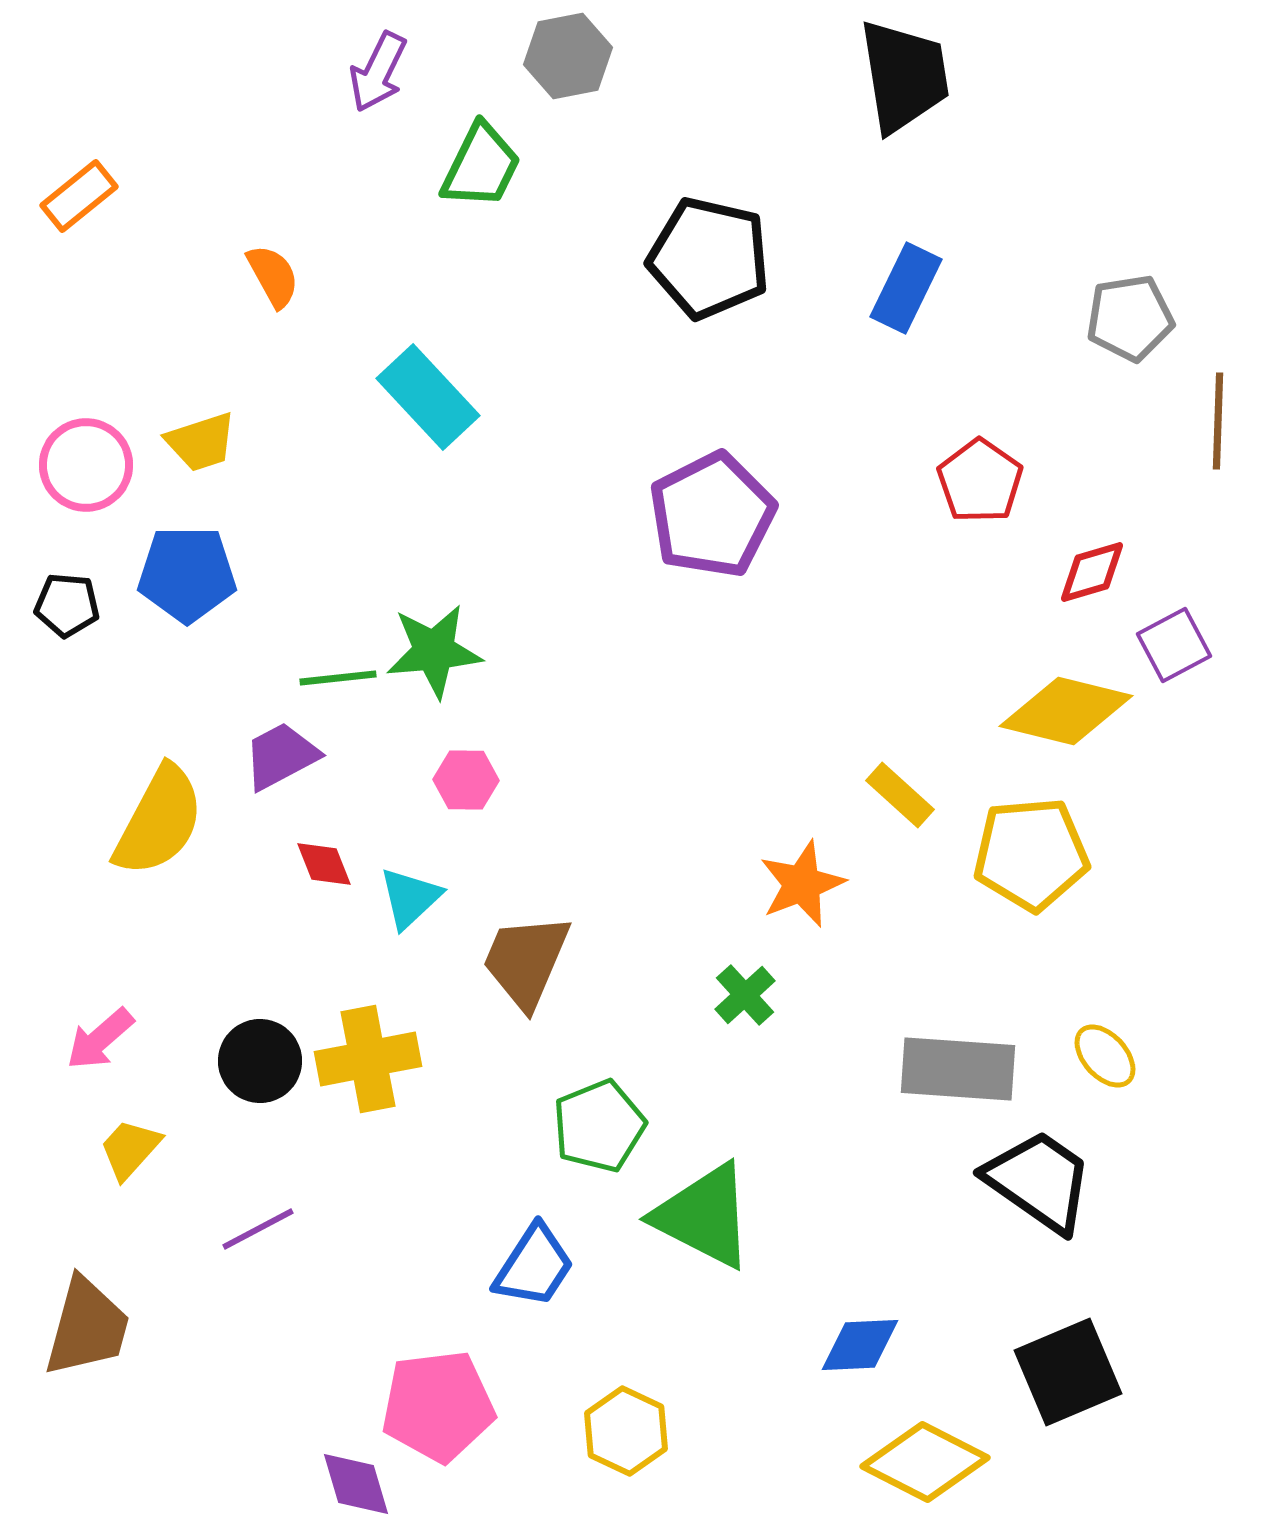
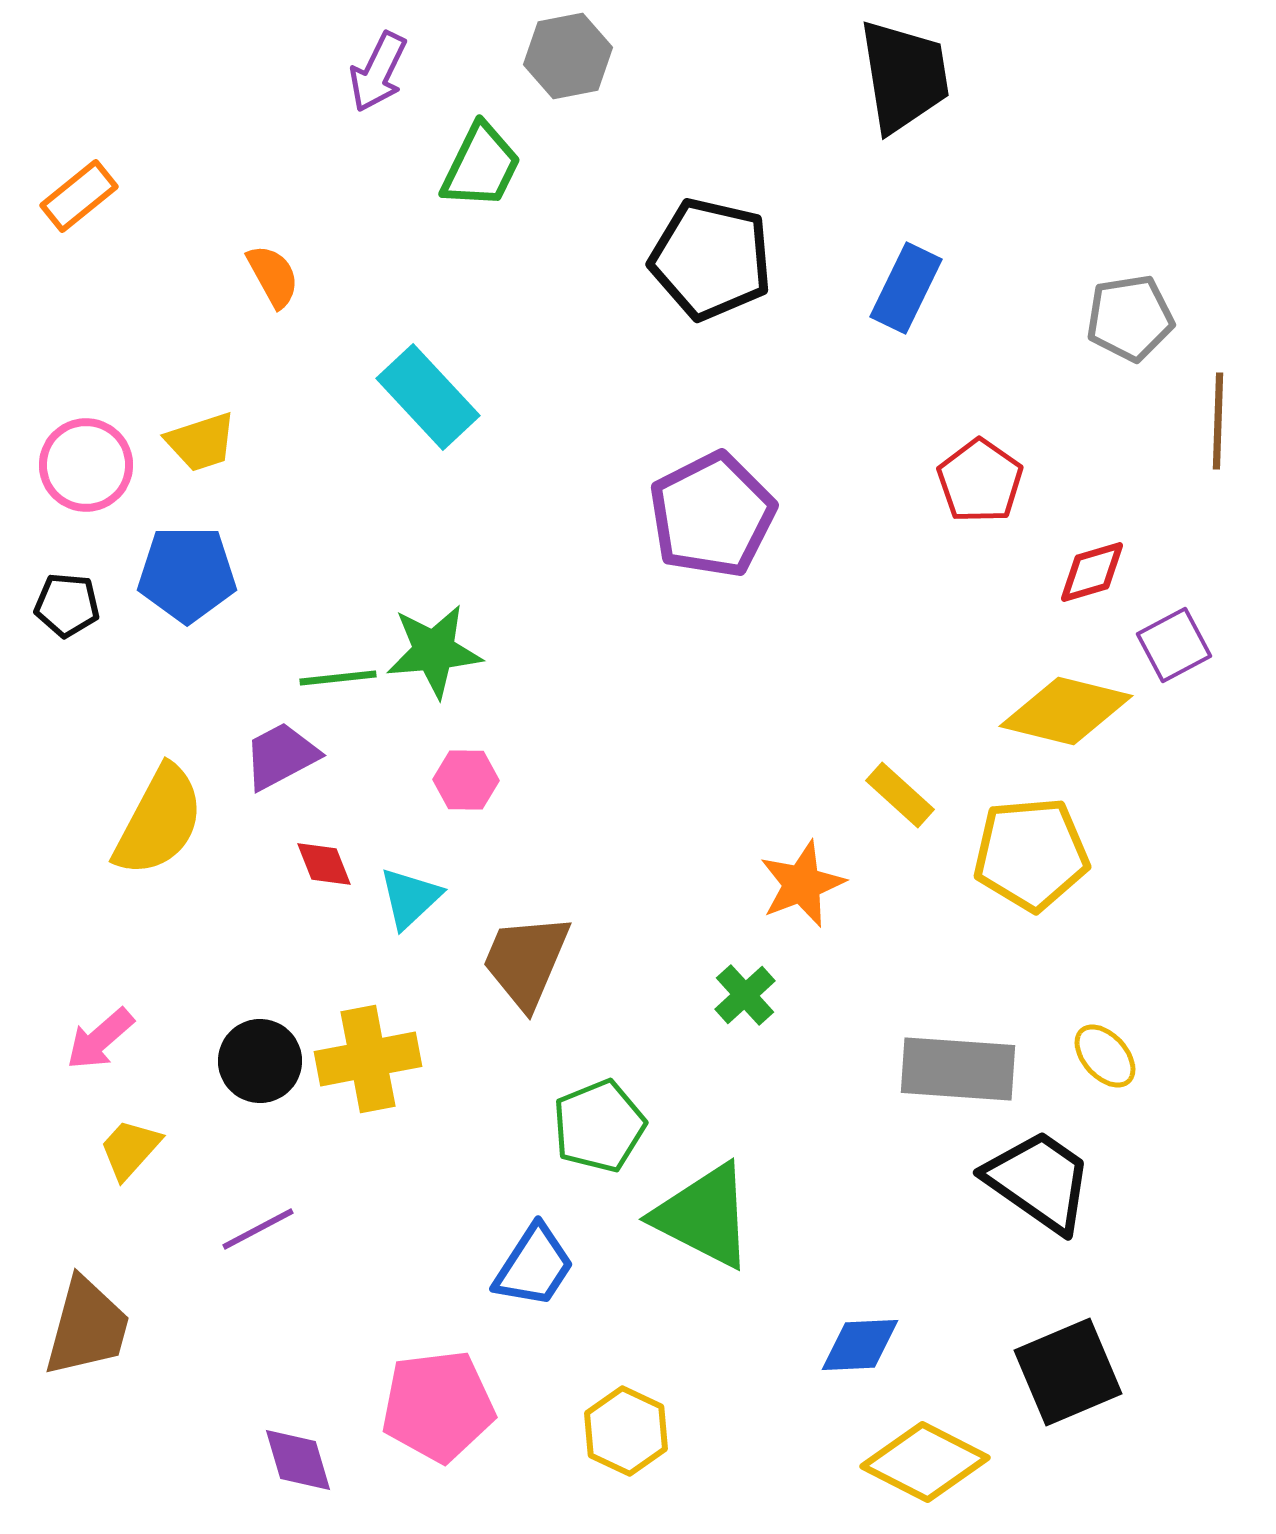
black pentagon at (709, 258): moved 2 px right, 1 px down
purple diamond at (356, 1484): moved 58 px left, 24 px up
